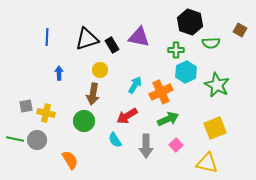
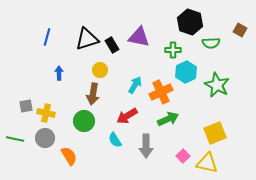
blue line: rotated 12 degrees clockwise
green cross: moved 3 px left
yellow square: moved 5 px down
gray circle: moved 8 px right, 2 px up
pink square: moved 7 px right, 11 px down
orange semicircle: moved 1 px left, 4 px up
